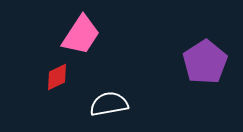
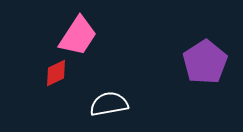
pink trapezoid: moved 3 px left, 1 px down
red diamond: moved 1 px left, 4 px up
